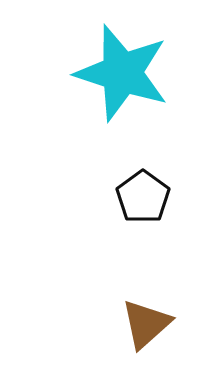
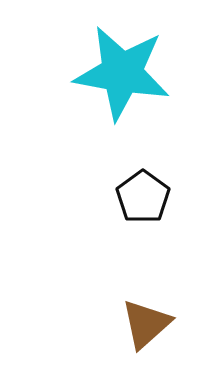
cyan star: rotated 8 degrees counterclockwise
